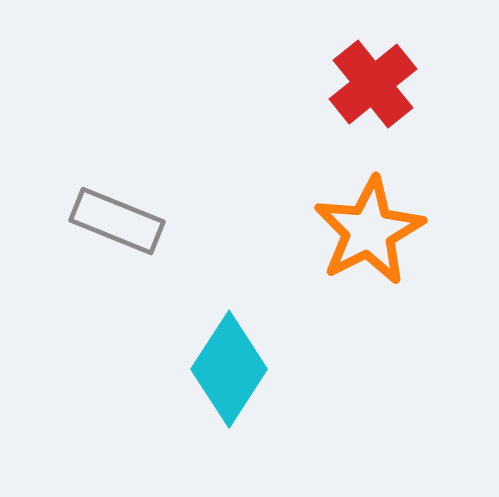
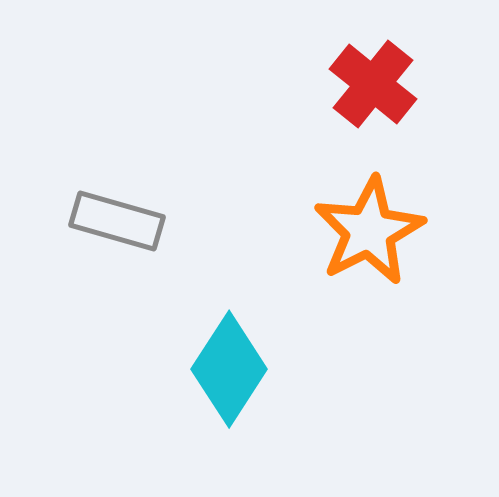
red cross: rotated 12 degrees counterclockwise
gray rectangle: rotated 6 degrees counterclockwise
